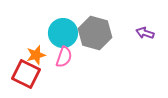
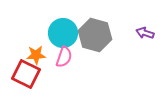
gray hexagon: moved 2 px down
orange star: rotated 12 degrees clockwise
